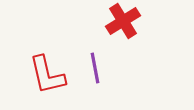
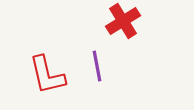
purple line: moved 2 px right, 2 px up
